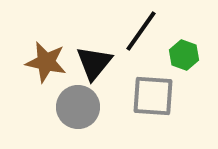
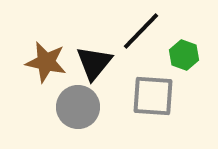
black line: rotated 9 degrees clockwise
